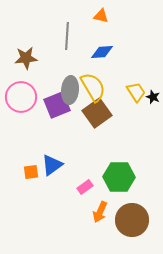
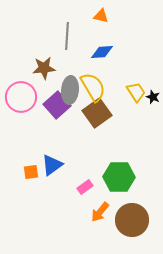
brown star: moved 18 px right, 10 px down
purple square: rotated 20 degrees counterclockwise
orange arrow: rotated 15 degrees clockwise
